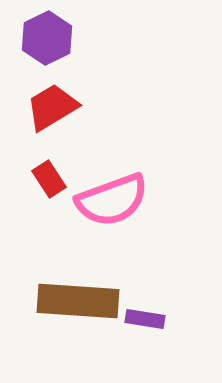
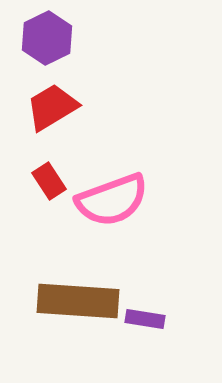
red rectangle: moved 2 px down
